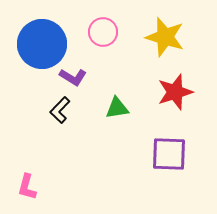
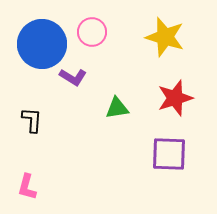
pink circle: moved 11 px left
red star: moved 6 px down
black L-shape: moved 28 px left, 10 px down; rotated 140 degrees clockwise
